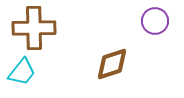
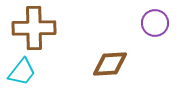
purple circle: moved 2 px down
brown diamond: moved 2 px left; rotated 15 degrees clockwise
